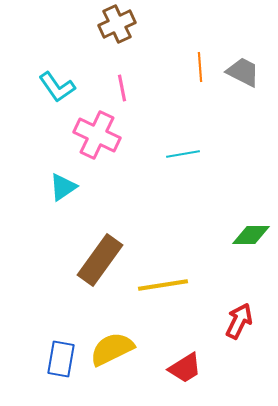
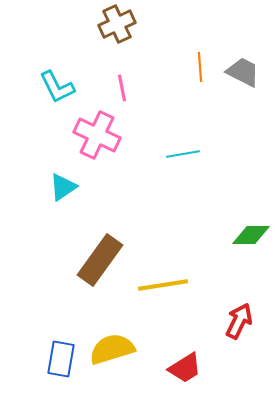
cyan L-shape: rotated 9 degrees clockwise
yellow semicircle: rotated 9 degrees clockwise
